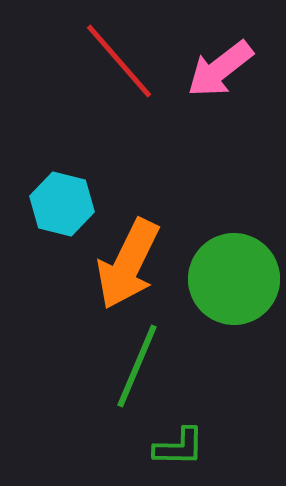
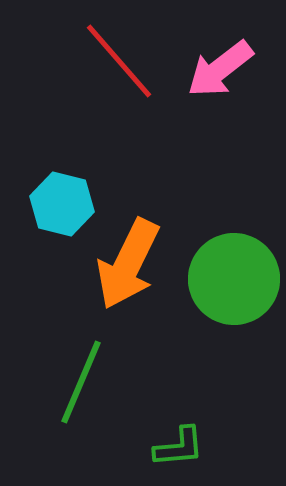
green line: moved 56 px left, 16 px down
green L-shape: rotated 6 degrees counterclockwise
